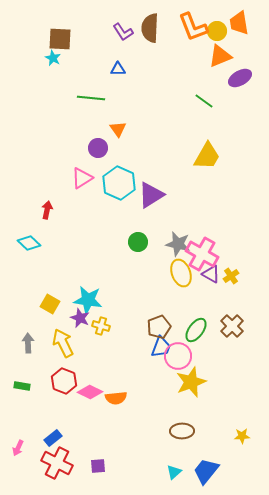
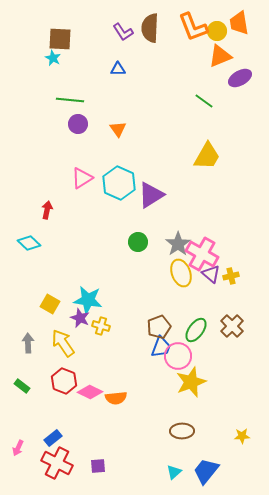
green line at (91, 98): moved 21 px left, 2 px down
purple circle at (98, 148): moved 20 px left, 24 px up
gray star at (178, 244): rotated 25 degrees clockwise
purple triangle at (211, 274): rotated 12 degrees clockwise
yellow cross at (231, 276): rotated 21 degrees clockwise
yellow arrow at (63, 343): rotated 8 degrees counterclockwise
green rectangle at (22, 386): rotated 28 degrees clockwise
